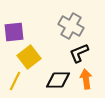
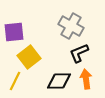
black diamond: moved 1 px right, 1 px down
